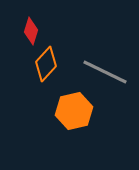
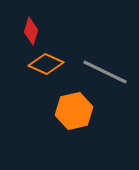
orange diamond: rotated 72 degrees clockwise
